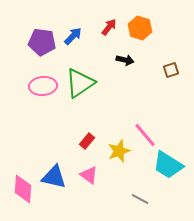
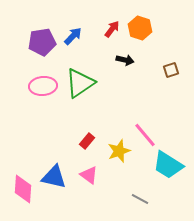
red arrow: moved 3 px right, 2 px down
purple pentagon: rotated 16 degrees counterclockwise
